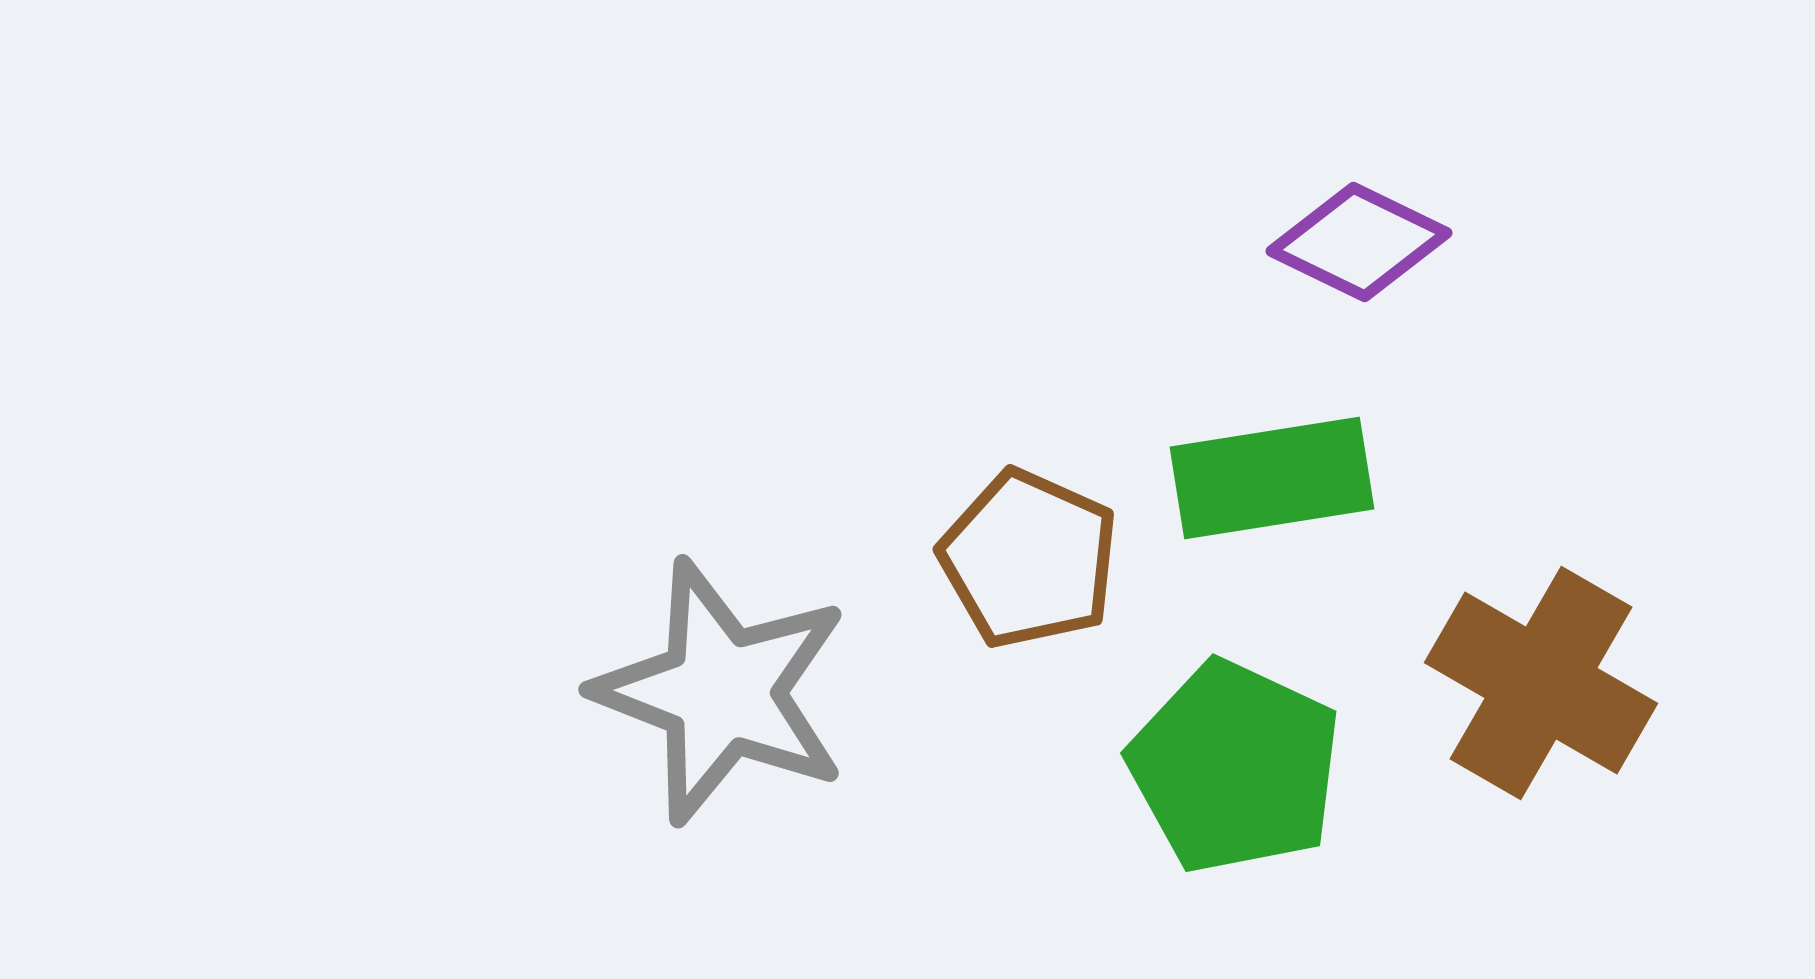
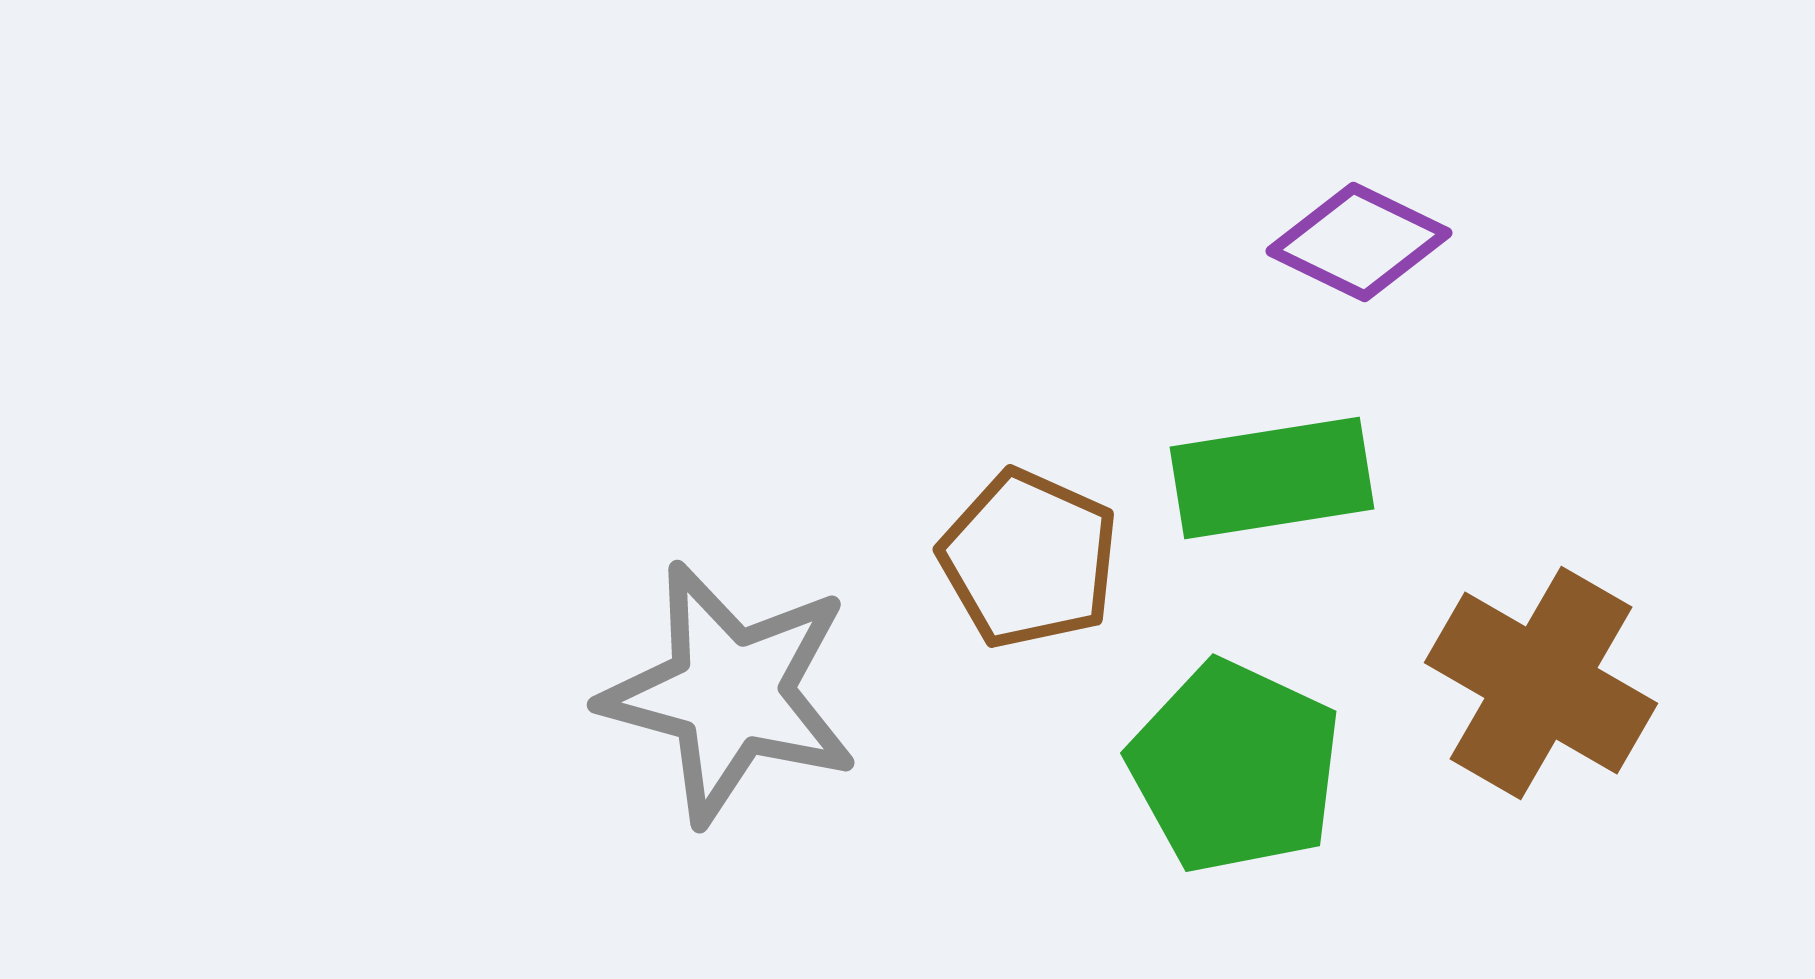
gray star: moved 8 px right, 1 px down; rotated 6 degrees counterclockwise
